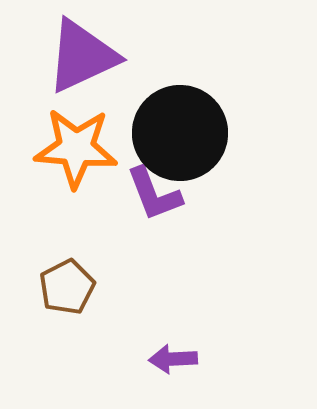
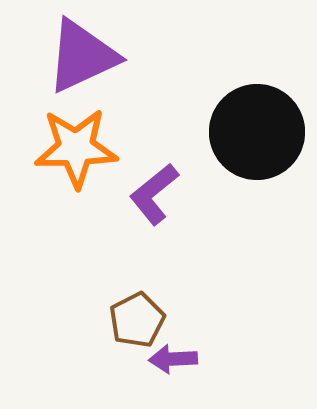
black circle: moved 77 px right, 1 px up
orange star: rotated 6 degrees counterclockwise
purple L-shape: rotated 72 degrees clockwise
brown pentagon: moved 70 px right, 33 px down
